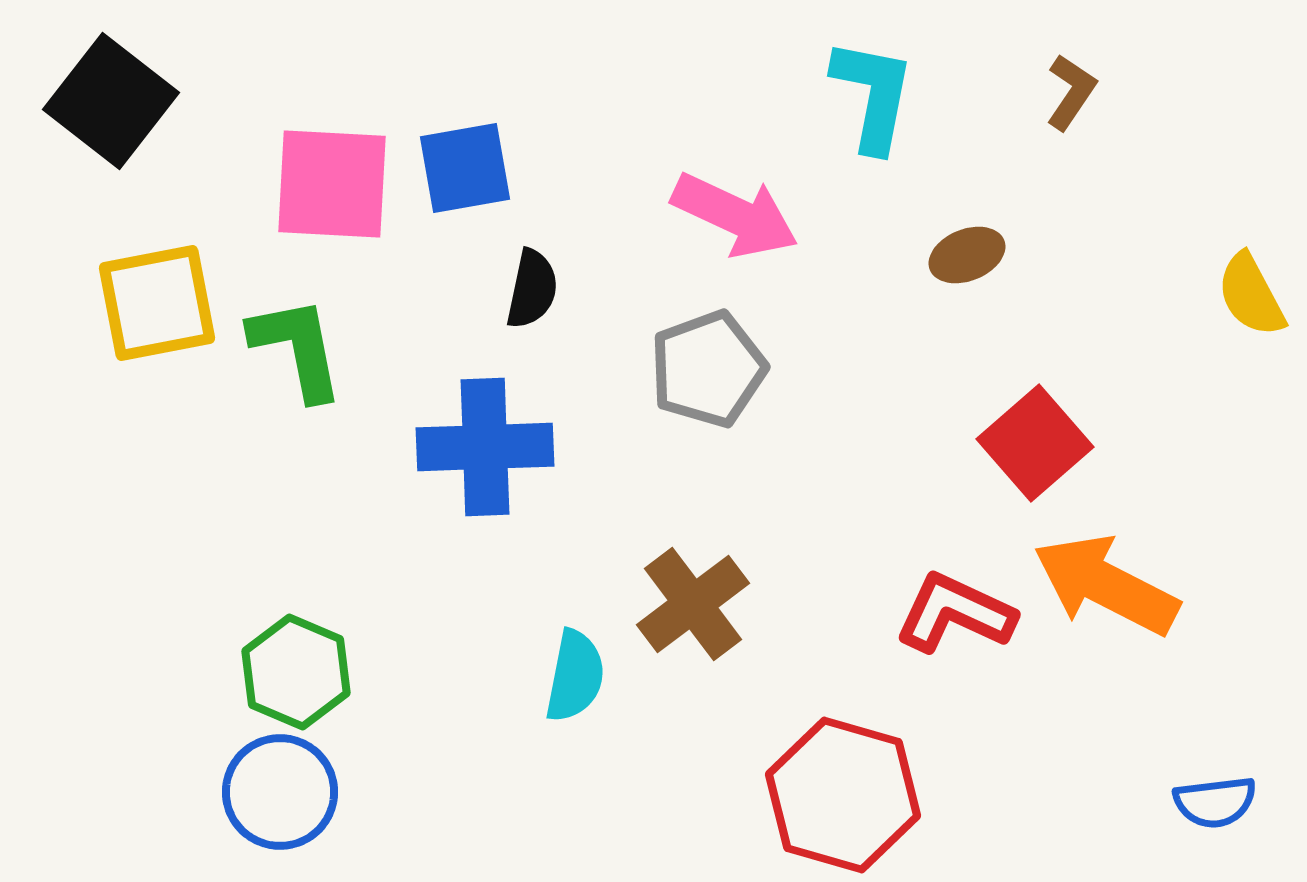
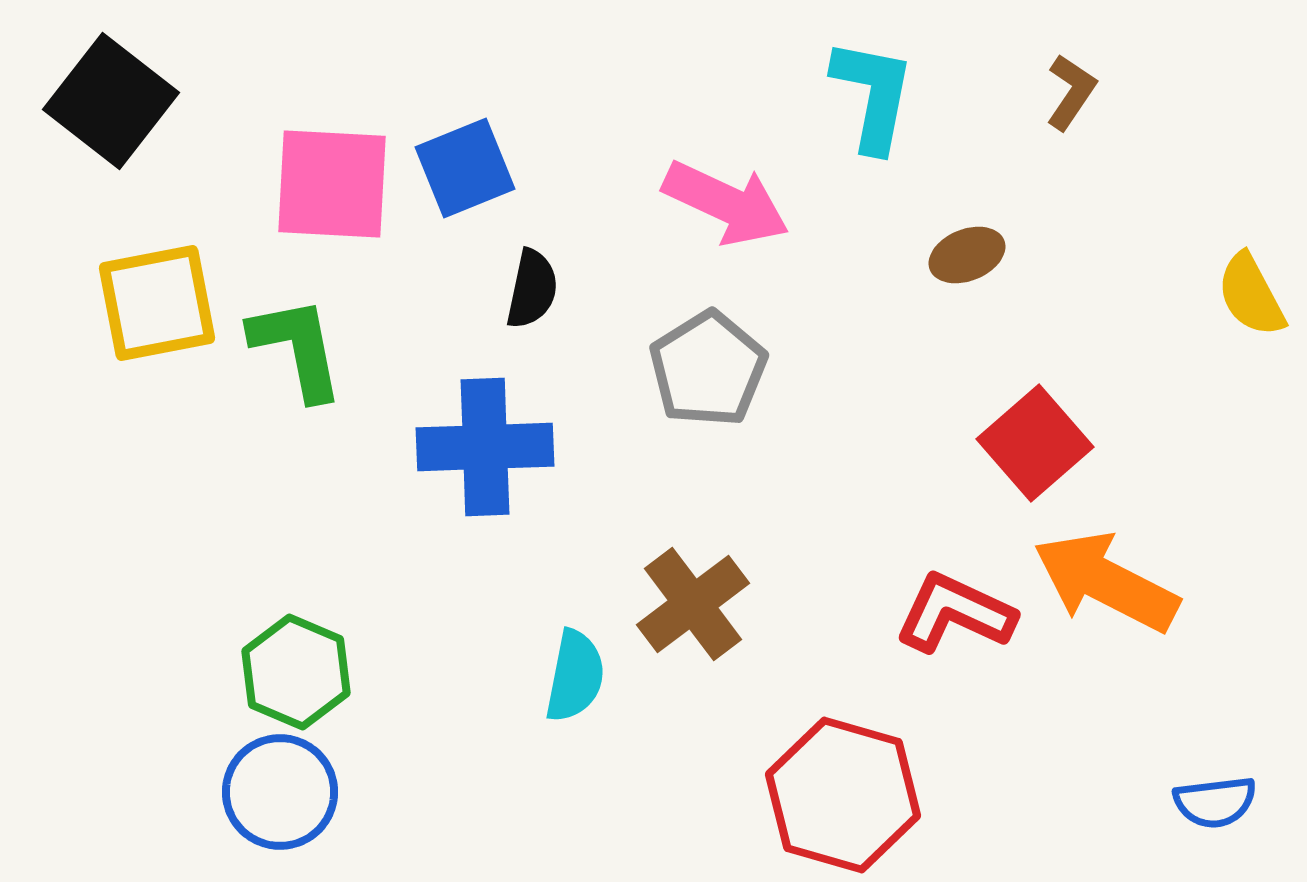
blue square: rotated 12 degrees counterclockwise
pink arrow: moved 9 px left, 12 px up
gray pentagon: rotated 12 degrees counterclockwise
orange arrow: moved 3 px up
